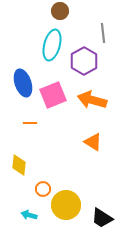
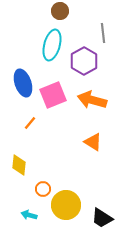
orange line: rotated 48 degrees counterclockwise
